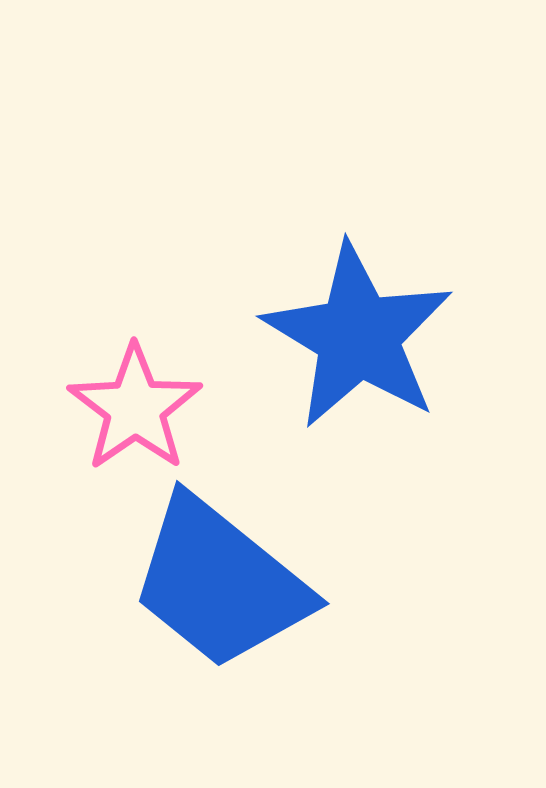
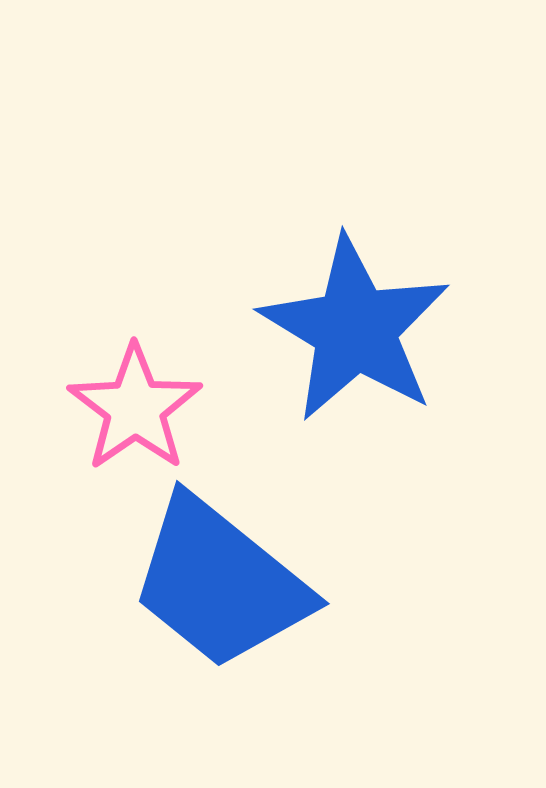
blue star: moved 3 px left, 7 px up
